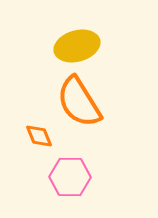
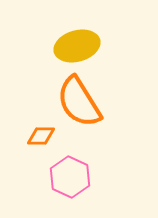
orange diamond: moved 2 px right; rotated 68 degrees counterclockwise
pink hexagon: rotated 24 degrees clockwise
